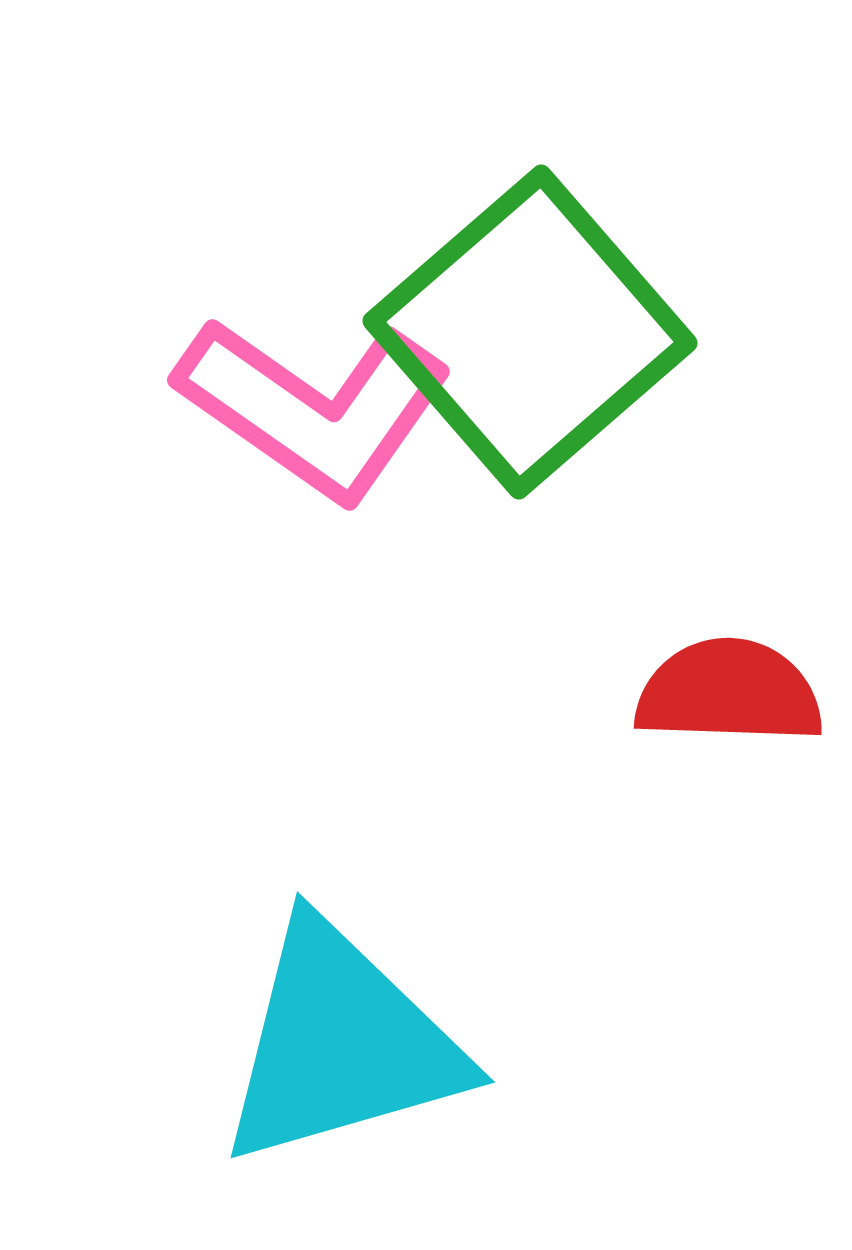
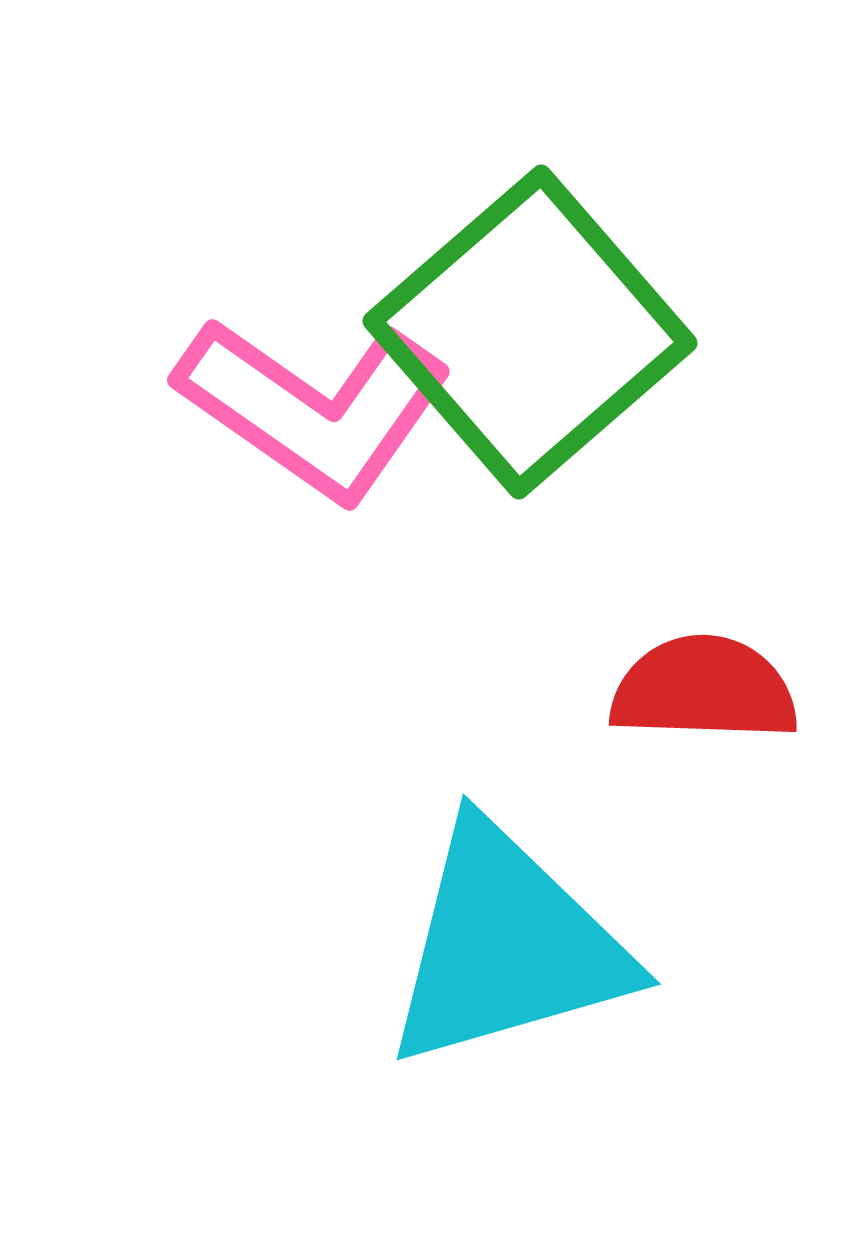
red semicircle: moved 25 px left, 3 px up
cyan triangle: moved 166 px right, 98 px up
